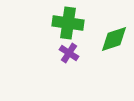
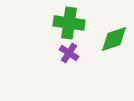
green cross: moved 1 px right
